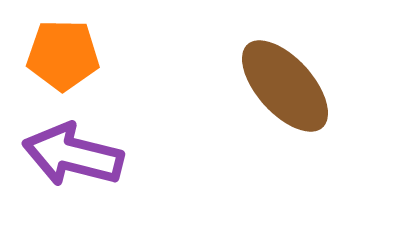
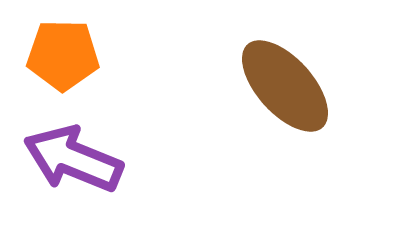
purple arrow: moved 4 px down; rotated 8 degrees clockwise
